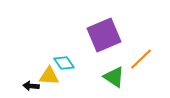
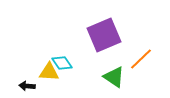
cyan diamond: moved 2 px left
yellow triangle: moved 4 px up
black arrow: moved 4 px left
